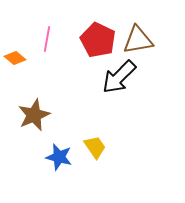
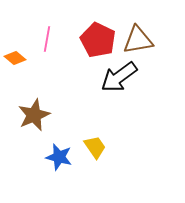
black arrow: rotated 9 degrees clockwise
